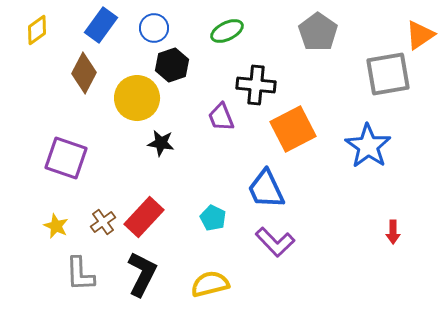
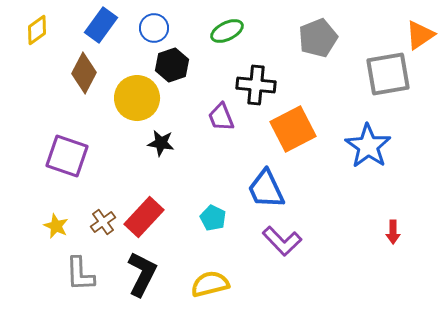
gray pentagon: moved 6 px down; rotated 15 degrees clockwise
purple square: moved 1 px right, 2 px up
purple L-shape: moved 7 px right, 1 px up
